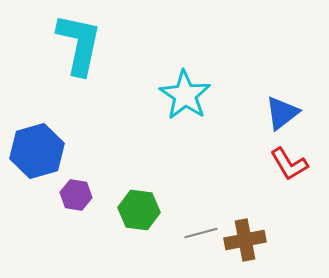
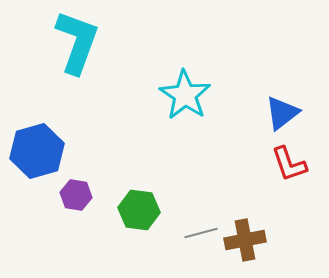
cyan L-shape: moved 2 px left, 2 px up; rotated 8 degrees clockwise
red L-shape: rotated 12 degrees clockwise
